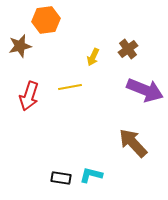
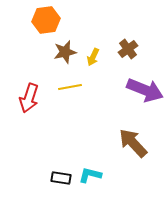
brown star: moved 45 px right, 6 px down
red arrow: moved 2 px down
cyan L-shape: moved 1 px left
